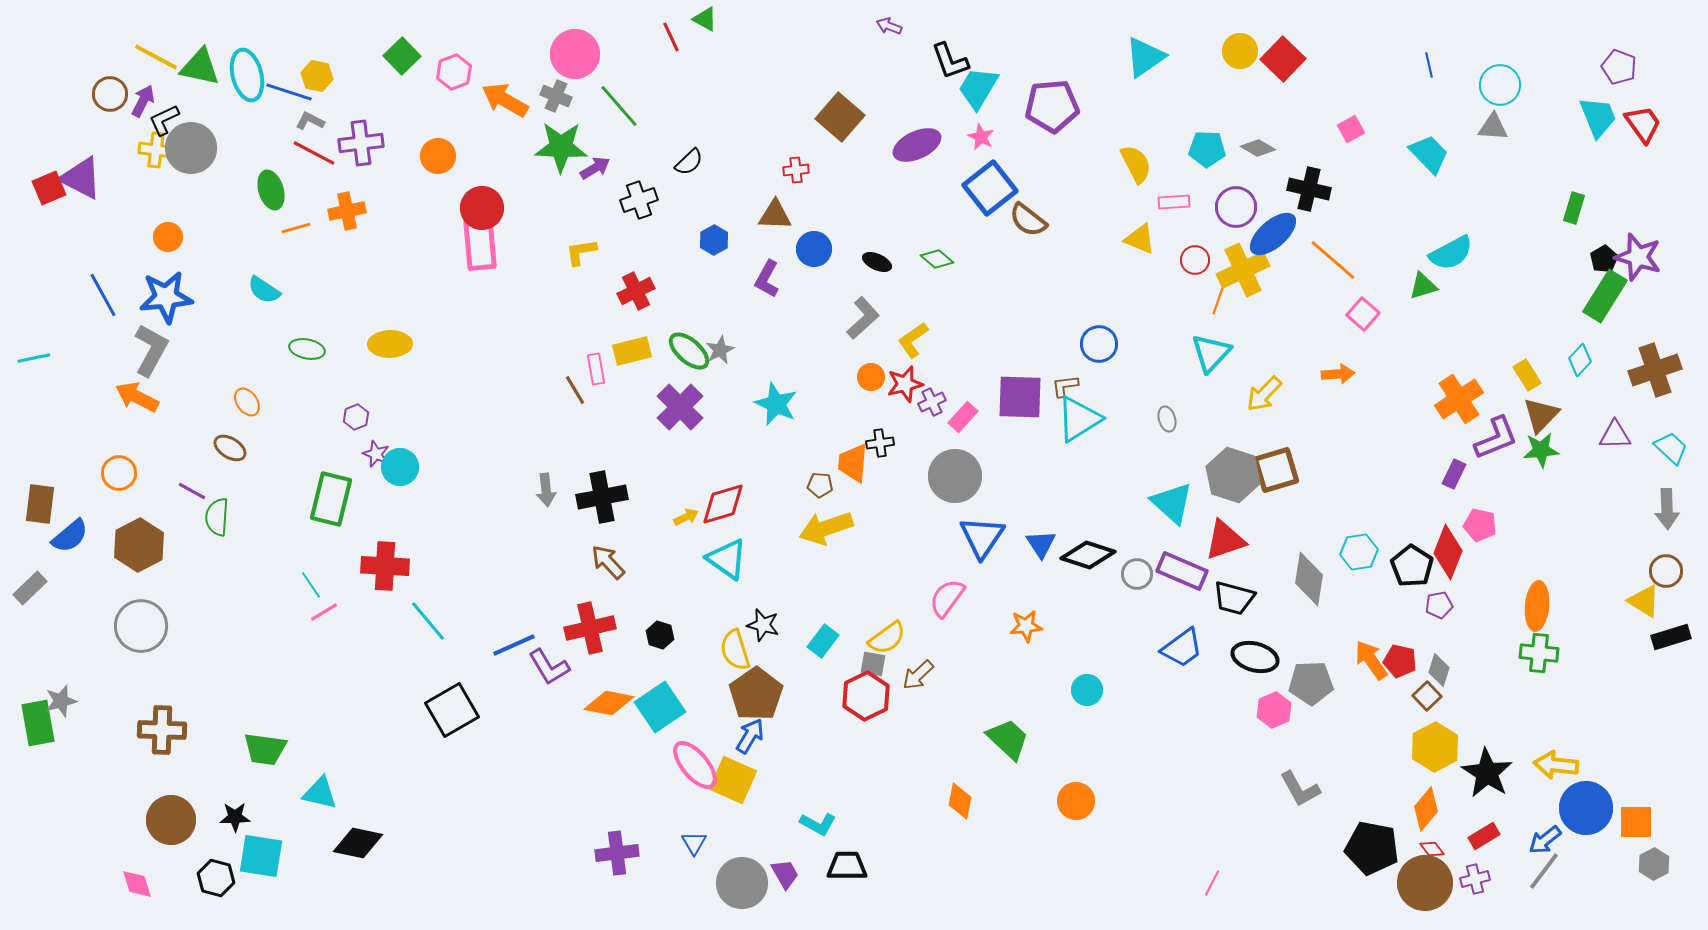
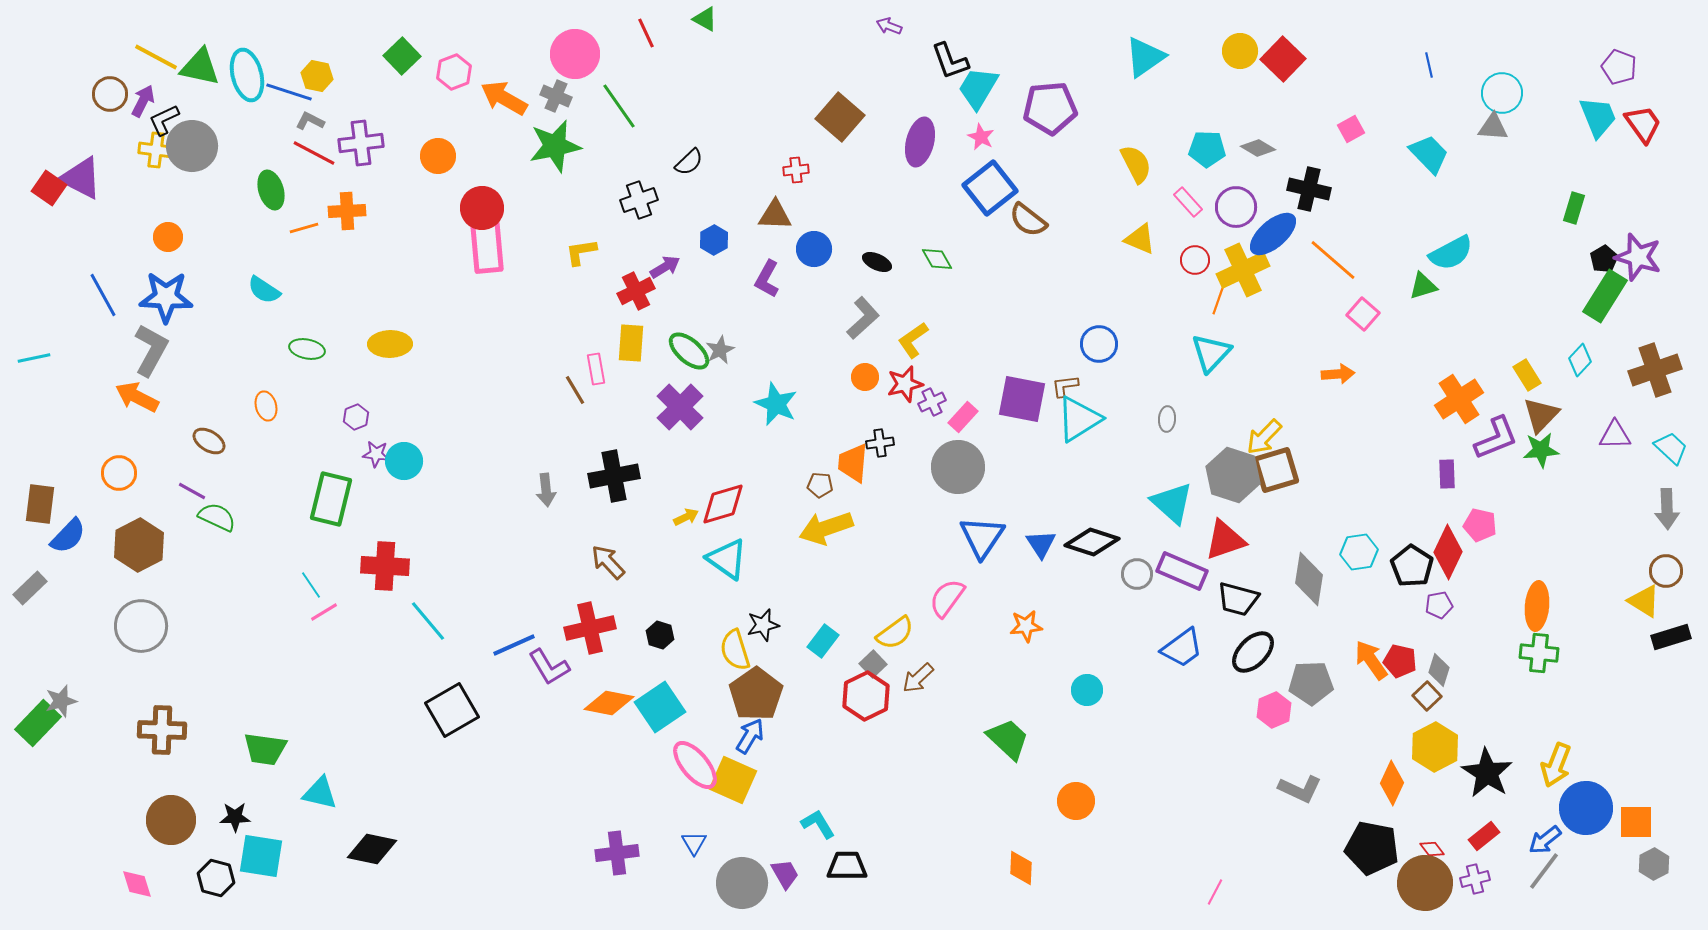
red line at (671, 37): moved 25 px left, 4 px up
cyan circle at (1500, 85): moved 2 px right, 8 px down
orange arrow at (505, 100): moved 1 px left, 2 px up
green line at (619, 106): rotated 6 degrees clockwise
purple pentagon at (1052, 106): moved 2 px left, 2 px down
purple ellipse at (917, 145): moved 3 px right, 3 px up; rotated 51 degrees counterclockwise
green star at (561, 147): moved 6 px left, 1 px up; rotated 14 degrees counterclockwise
gray circle at (191, 148): moved 1 px right, 2 px up
purple arrow at (595, 168): moved 70 px right, 99 px down
red square at (49, 188): rotated 32 degrees counterclockwise
pink rectangle at (1174, 202): moved 14 px right; rotated 52 degrees clockwise
orange cross at (347, 211): rotated 9 degrees clockwise
orange line at (296, 228): moved 8 px right
pink rectangle at (480, 244): moved 7 px right, 3 px down
green diamond at (937, 259): rotated 20 degrees clockwise
blue star at (166, 297): rotated 8 degrees clockwise
yellow rectangle at (632, 351): moved 1 px left, 8 px up; rotated 72 degrees counterclockwise
orange circle at (871, 377): moved 6 px left
yellow arrow at (1264, 394): moved 43 px down
purple square at (1020, 397): moved 2 px right, 2 px down; rotated 9 degrees clockwise
orange ellipse at (247, 402): moved 19 px right, 4 px down; rotated 20 degrees clockwise
gray ellipse at (1167, 419): rotated 20 degrees clockwise
brown ellipse at (230, 448): moved 21 px left, 7 px up
purple star at (376, 454): rotated 16 degrees counterclockwise
cyan circle at (400, 467): moved 4 px right, 6 px up
purple rectangle at (1454, 474): moved 7 px left; rotated 28 degrees counterclockwise
gray circle at (955, 476): moved 3 px right, 9 px up
black cross at (602, 497): moved 12 px right, 21 px up
green semicircle at (217, 517): rotated 111 degrees clockwise
blue semicircle at (70, 536): moved 2 px left; rotated 6 degrees counterclockwise
red diamond at (1448, 552): rotated 4 degrees clockwise
black diamond at (1088, 555): moved 4 px right, 13 px up
black trapezoid at (1234, 598): moved 4 px right, 1 px down
black star at (763, 625): rotated 28 degrees counterclockwise
yellow semicircle at (887, 638): moved 8 px right, 5 px up
black ellipse at (1255, 657): moved 2 px left, 5 px up; rotated 60 degrees counterclockwise
gray square at (873, 664): rotated 36 degrees clockwise
brown arrow at (918, 675): moved 3 px down
green rectangle at (38, 723): rotated 54 degrees clockwise
yellow arrow at (1556, 765): rotated 75 degrees counterclockwise
gray L-shape at (1300, 789): rotated 36 degrees counterclockwise
orange diamond at (960, 801): moved 61 px right, 67 px down; rotated 9 degrees counterclockwise
orange diamond at (1426, 809): moved 34 px left, 26 px up; rotated 15 degrees counterclockwise
cyan L-shape at (818, 824): rotated 150 degrees counterclockwise
red rectangle at (1484, 836): rotated 8 degrees counterclockwise
black diamond at (358, 843): moved 14 px right, 6 px down
pink line at (1212, 883): moved 3 px right, 9 px down
